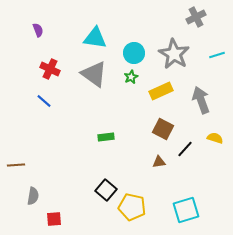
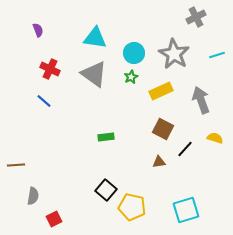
red square: rotated 21 degrees counterclockwise
